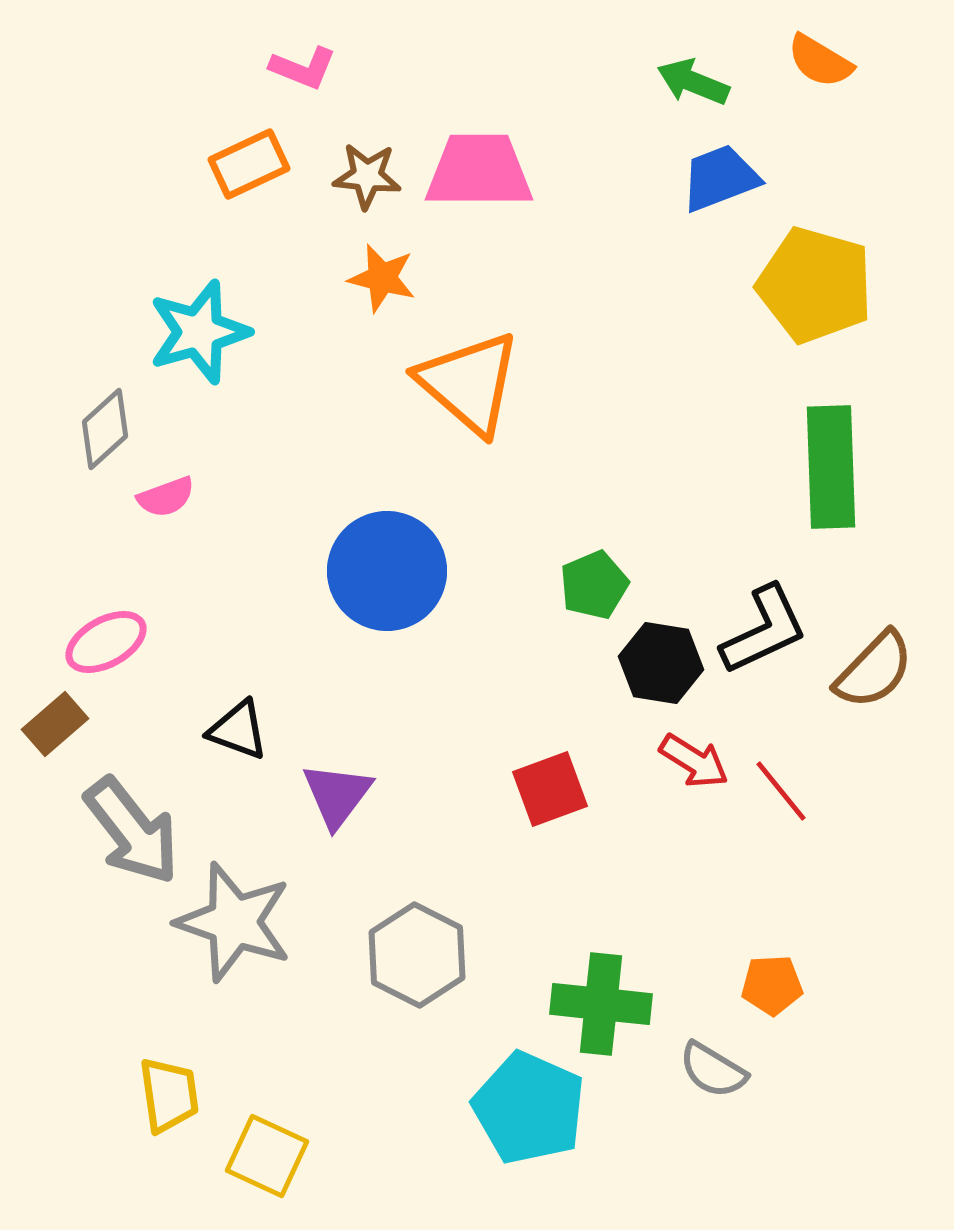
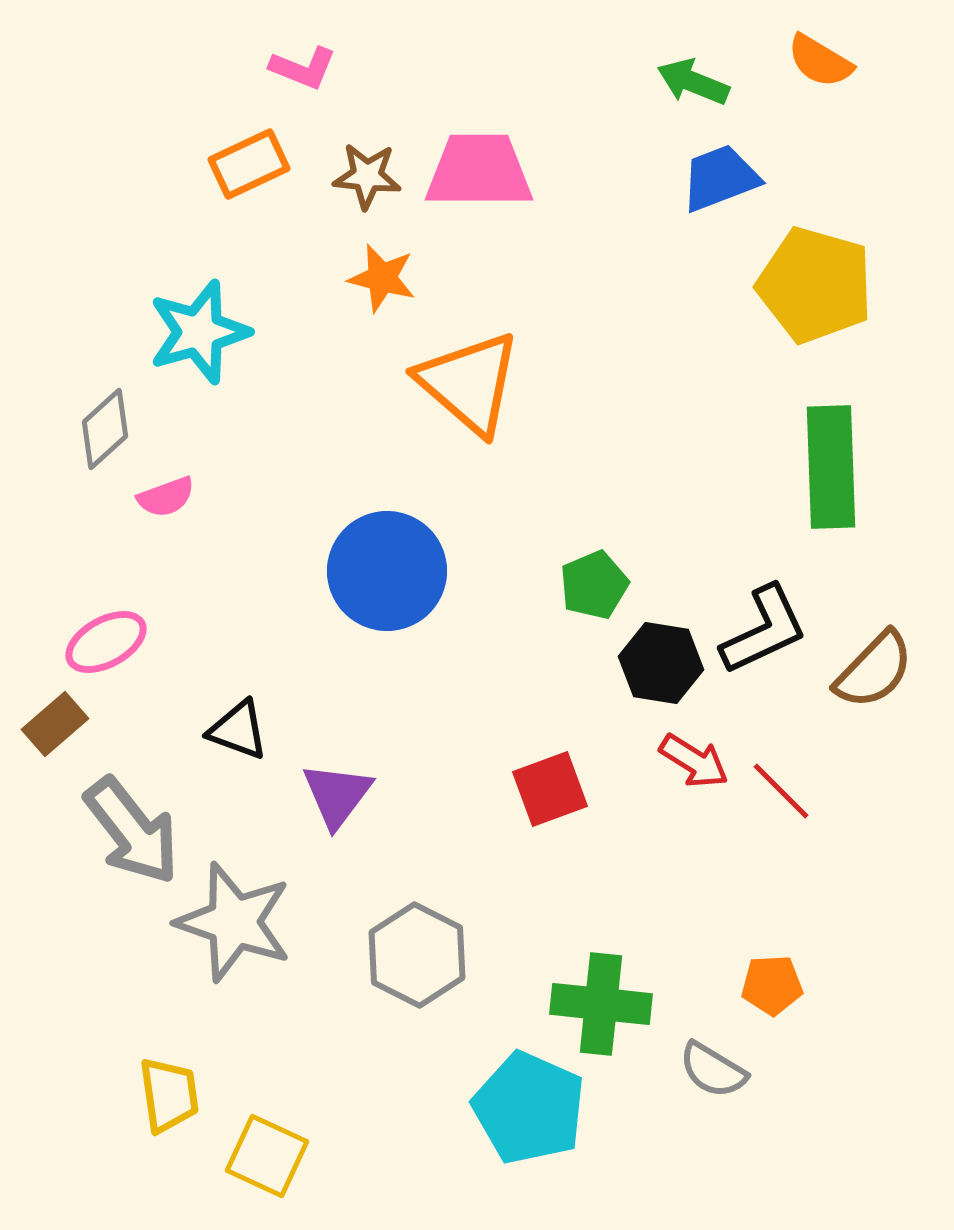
red line: rotated 6 degrees counterclockwise
